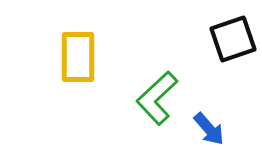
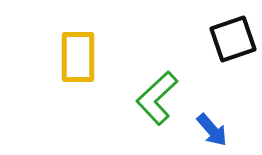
blue arrow: moved 3 px right, 1 px down
